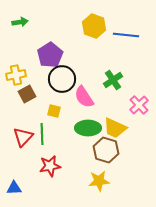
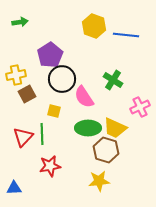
green cross: rotated 24 degrees counterclockwise
pink cross: moved 1 px right, 2 px down; rotated 18 degrees clockwise
